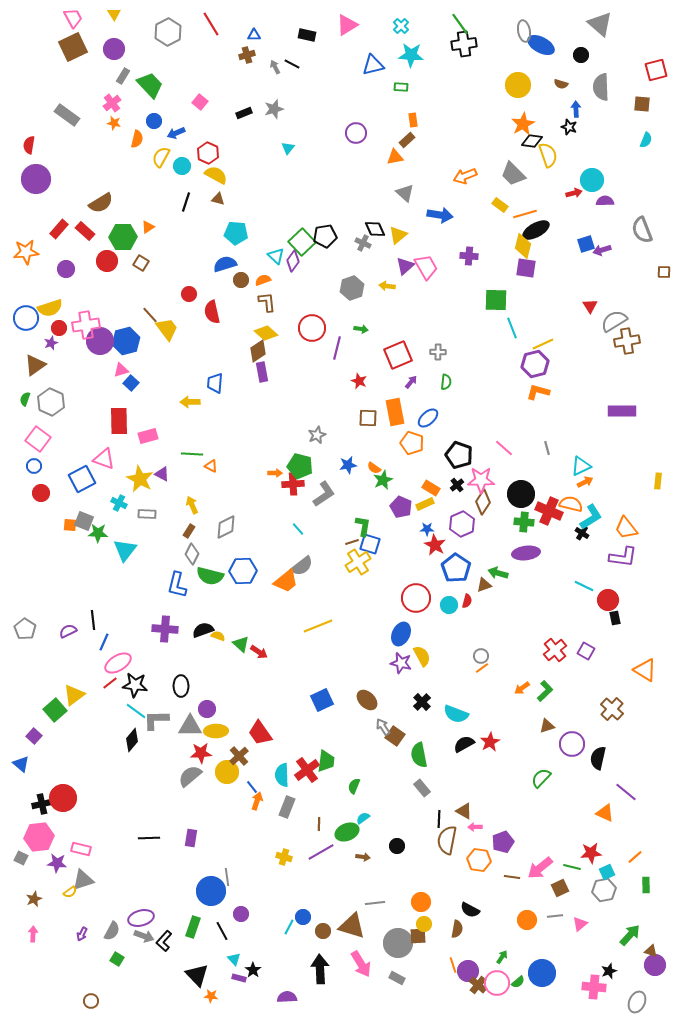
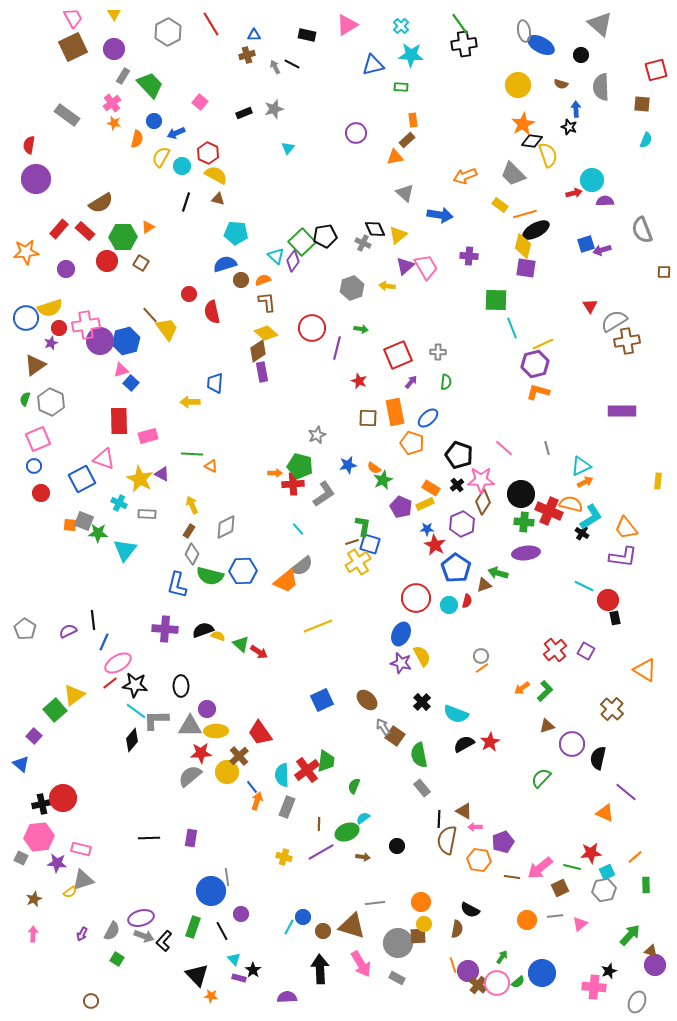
pink square at (38, 439): rotated 30 degrees clockwise
